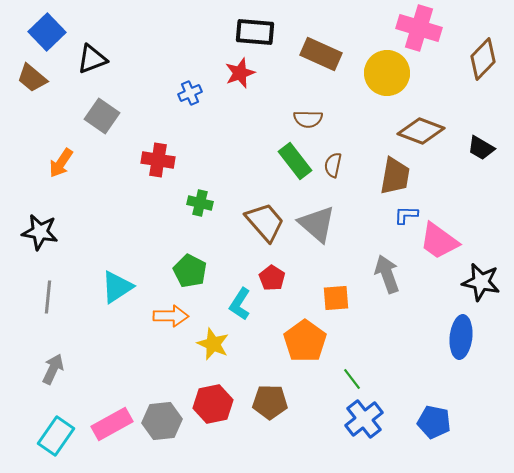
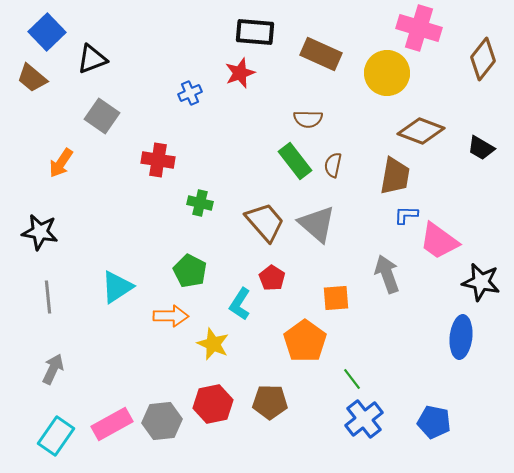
brown diamond at (483, 59): rotated 6 degrees counterclockwise
gray line at (48, 297): rotated 12 degrees counterclockwise
